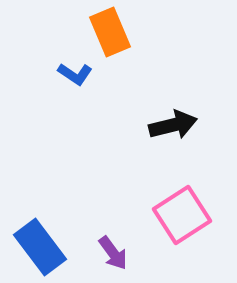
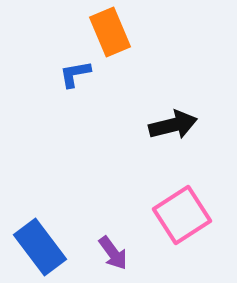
blue L-shape: rotated 136 degrees clockwise
